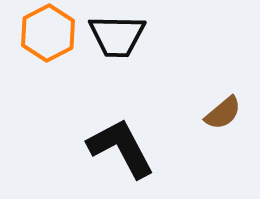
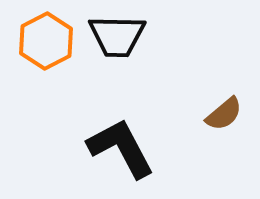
orange hexagon: moved 2 px left, 8 px down
brown semicircle: moved 1 px right, 1 px down
